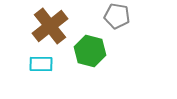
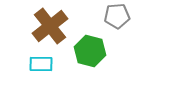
gray pentagon: rotated 15 degrees counterclockwise
